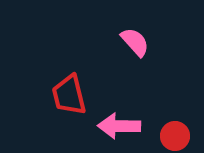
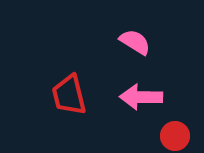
pink semicircle: rotated 16 degrees counterclockwise
pink arrow: moved 22 px right, 29 px up
